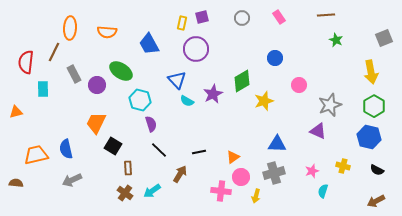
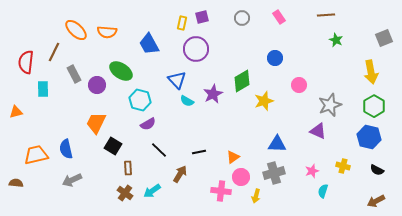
orange ellipse at (70, 28): moved 6 px right, 2 px down; rotated 50 degrees counterclockwise
purple semicircle at (151, 124): moved 3 px left; rotated 77 degrees clockwise
